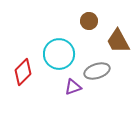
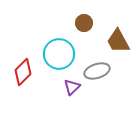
brown circle: moved 5 px left, 2 px down
purple triangle: moved 1 px left; rotated 24 degrees counterclockwise
